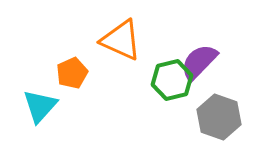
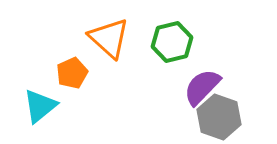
orange triangle: moved 12 px left, 2 px up; rotated 18 degrees clockwise
purple semicircle: moved 3 px right, 25 px down
green hexagon: moved 38 px up
cyan triangle: rotated 9 degrees clockwise
